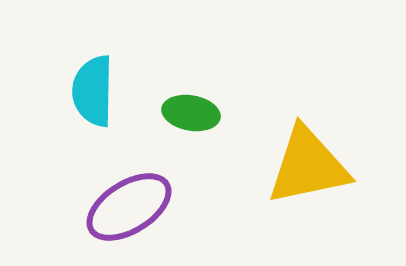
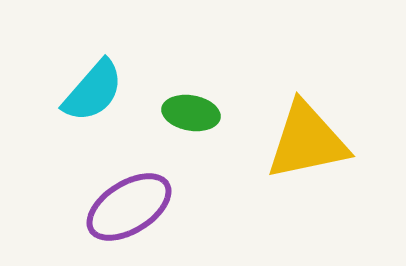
cyan semicircle: rotated 140 degrees counterclockwise
yellow triangle: moved 1 px left, 25 px up
